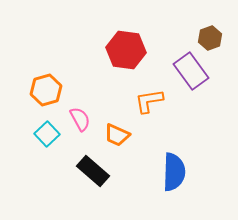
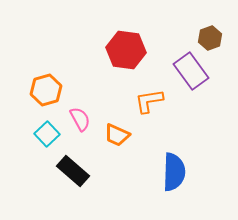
black rectangle: moved 20 px left
